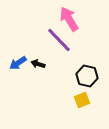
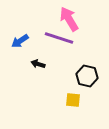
purple line: moved 2 px up; rotated 28 degrees counterclockwise
blue arrow: moved 2 px right, 22 px up
yellow square: moved 9 px left; rotated 28 degrees clockwise
